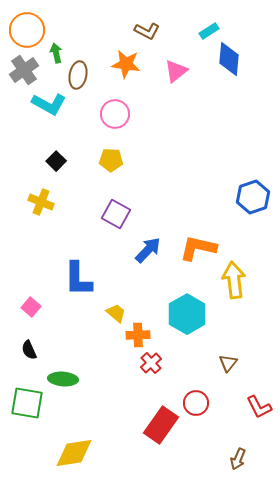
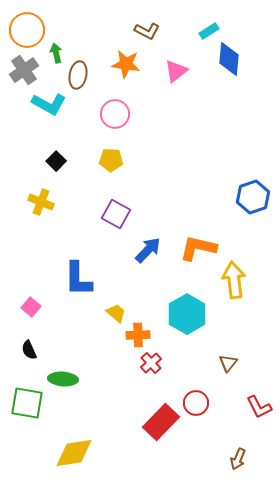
red rectangle: moved 3 px up; rotated 9 degrees clockwise
